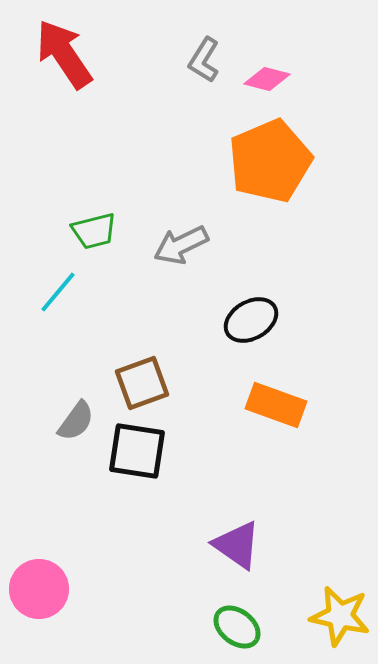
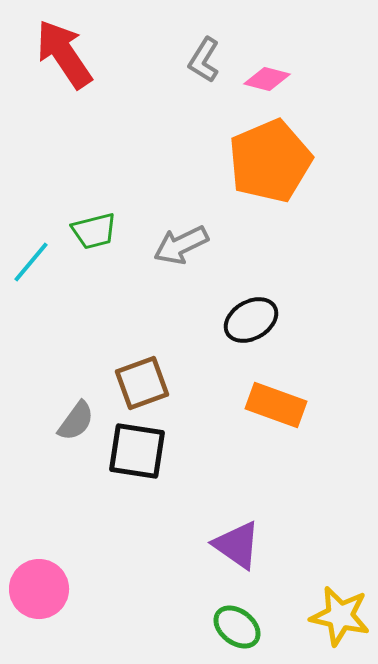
cyan line: moved 27 px left, 30 px up
